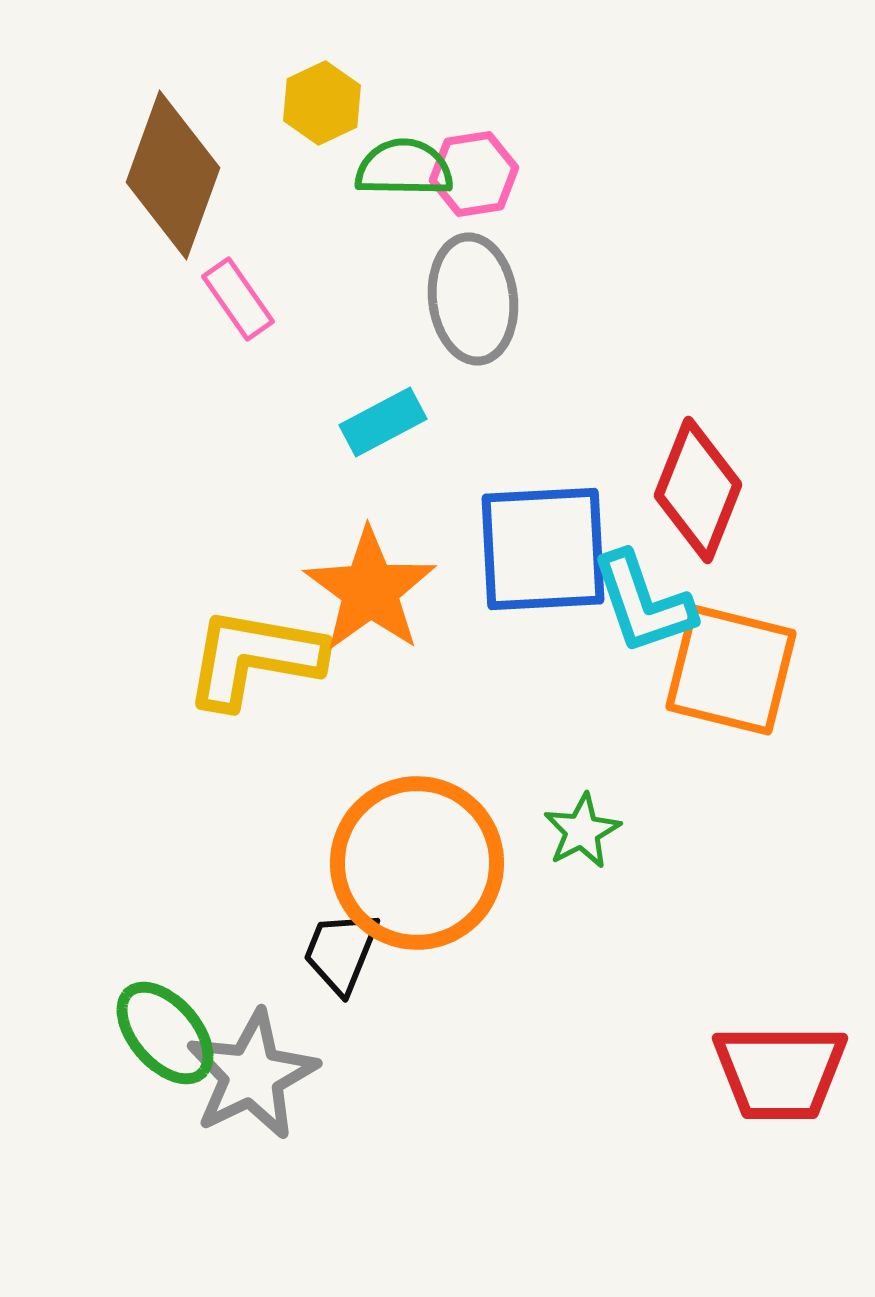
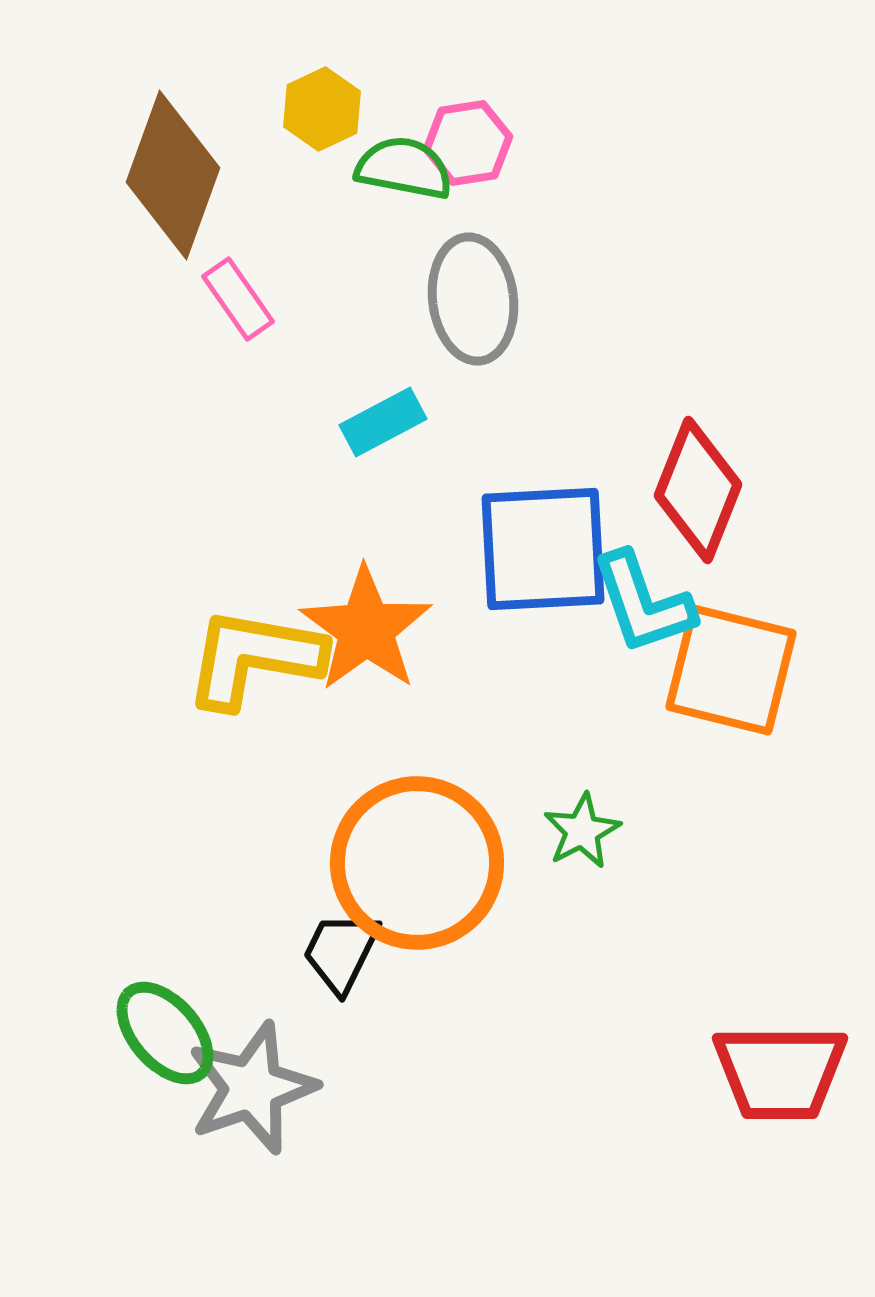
yellow hexagon: moved 6 px down
green semicircle: rotated 10 degrees clockwise
pink hexagon: moved 6 px left, 31 px up
orange star: moved 4 px left, 39 px down
black trapezoid: rotated 4 degrees clockwise
gray star: moved 13 px down; rotated 7 degrees clockwise
